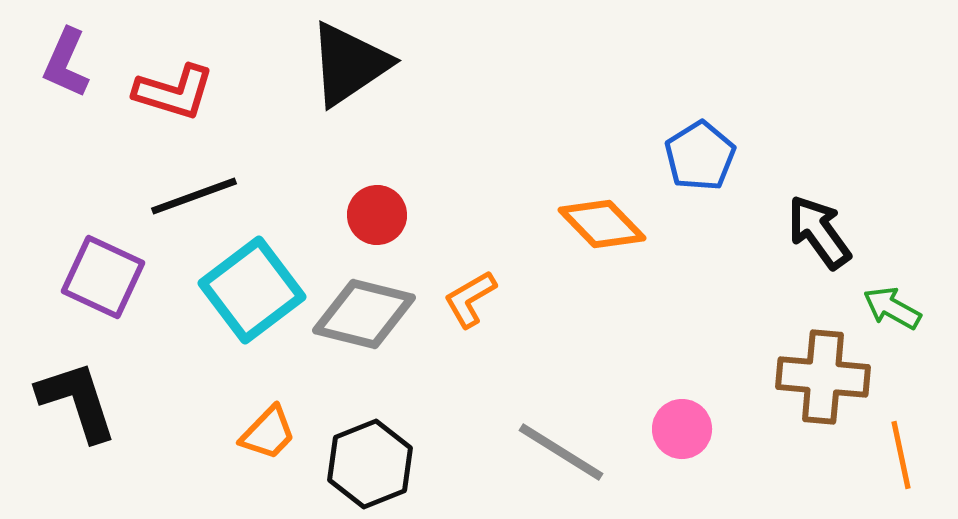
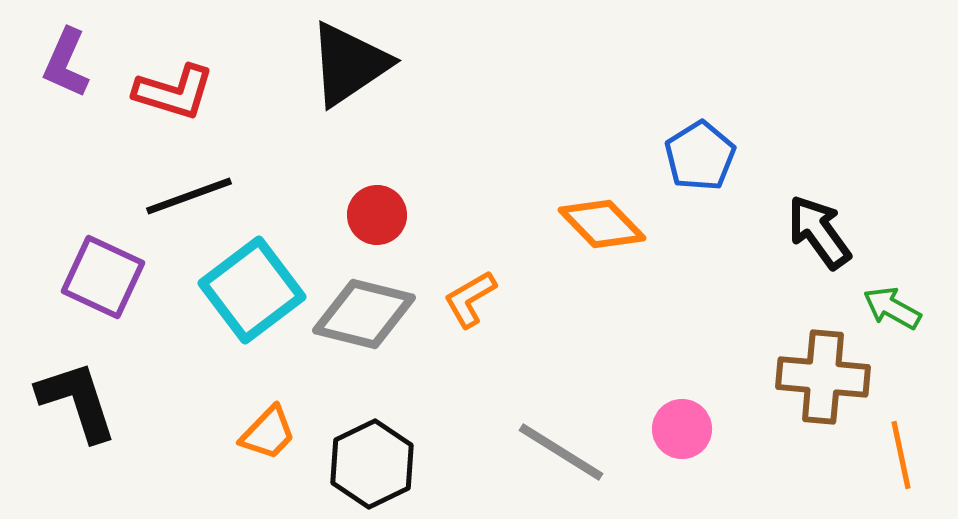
black line: moved 5 px left
black hexagon: moved 2 px right; rotated 4 degrees counterclockwise
